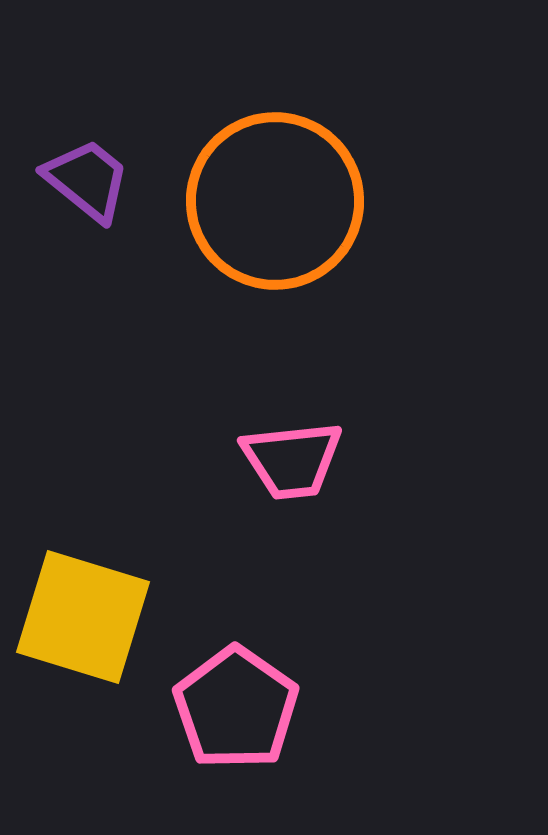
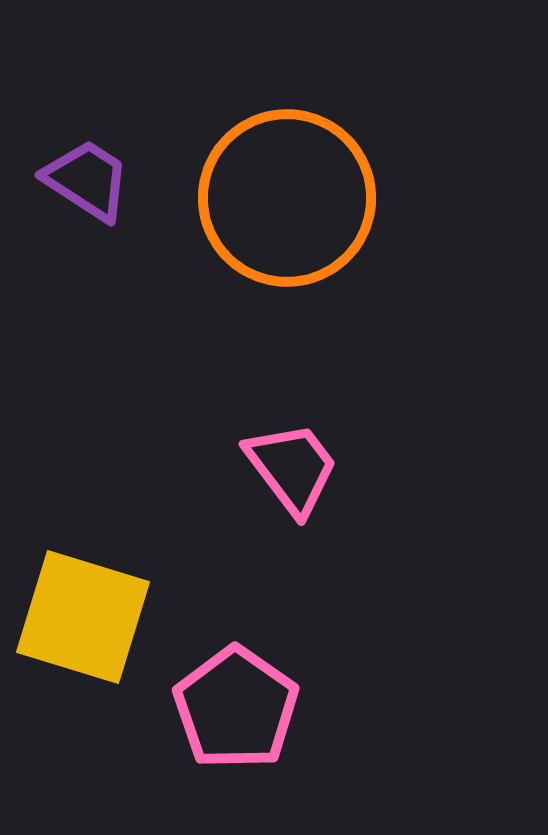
purple trapezoid: rotated 6 degrees counterclockwise
orange circle: moved 12 px right, 3 px up
pink trapezoid: moved 8 px down; rotated 121 degrees counterclockwise
